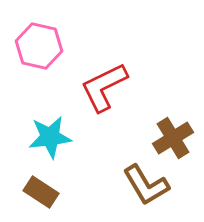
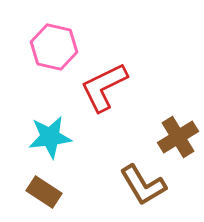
pink hexagon: moved 15 px right, 1 px down
brown cross: moved 5 px right, 1 px up
brown L-shape: moved 3 px left
brown rectangle: moved 3 px right
